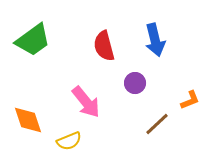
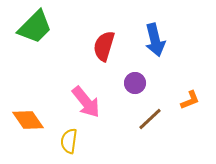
green trapezoid: moved 2 px right, 13 px up; rotated 9 degrees counterclockwise
red semicircle: rotated 32 degrees clockwise
orange diamond: rotated 16 degrees counterclockwise
brown line: moved 7 px left, 5 px up
yellow semicircle: rotated 120 degrees clockwise
